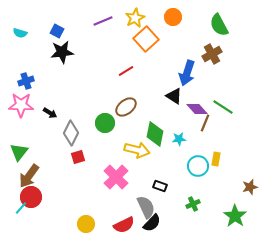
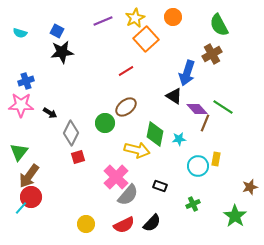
gray semicircle: moved 18 px left, 12 px up; rotated 65 degrees clockwise
